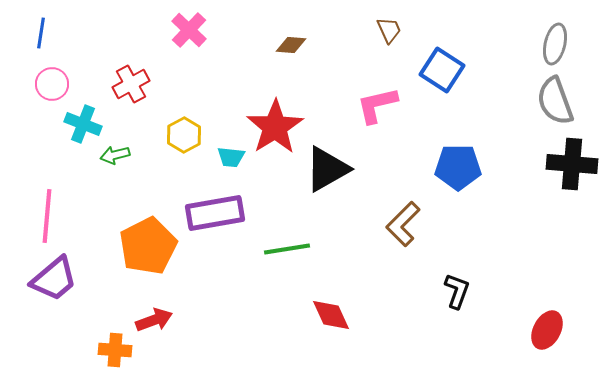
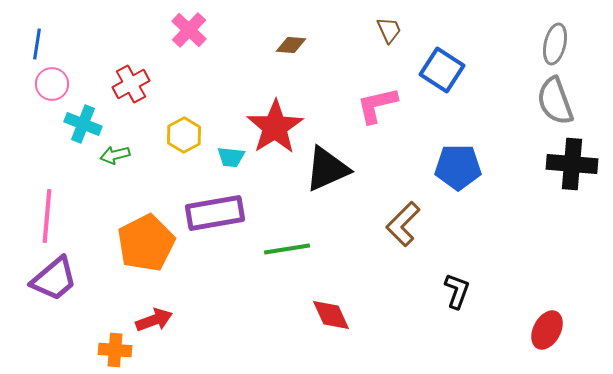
blue line: moved 4 px left, 11 px down
black triangle: rotated 6 degrees clockwise
orange pentagon: moved 2 px left, 3 px up
